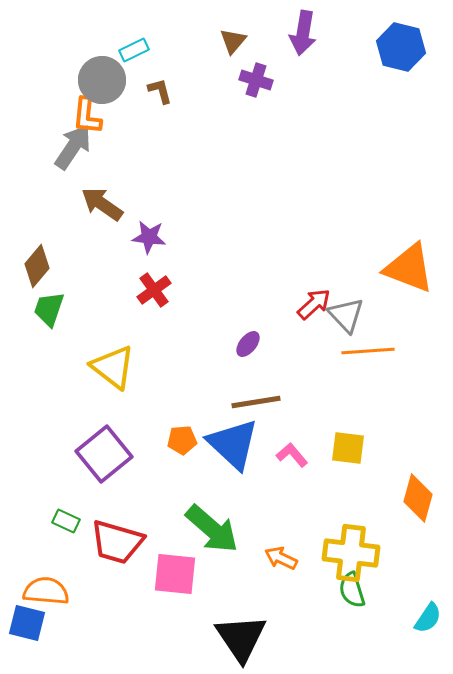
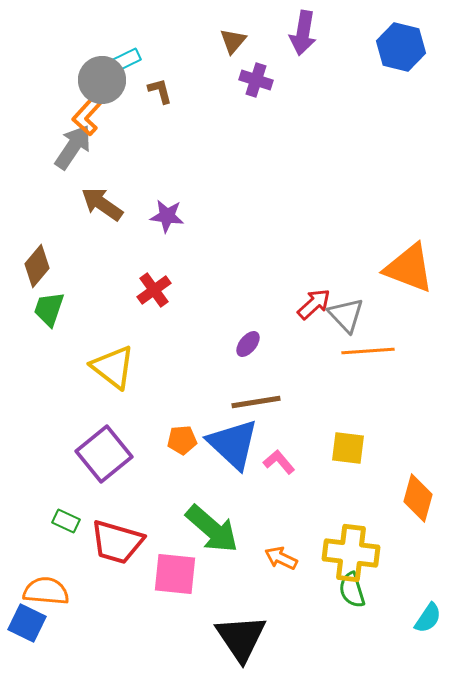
cyan rectangle: moved 8 px left, 10 px down
orange L-shape: rotated 36 degrees clockwise
purple star: moved 18 px right, 21 px up
pink L-shape: moved 13 px left, 7 px down
blue square: rotated 12 degrees clockwise
